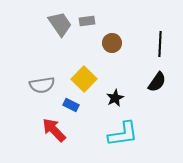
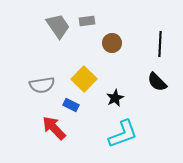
gray trapezoid: moved 2 px left, 2 px down
black semicircle: rotated 100 degrees clockwise
red arrow: moved 2 px up
cyan L-shape: rotated 12 degrees counterclockwise
